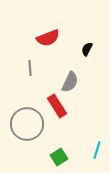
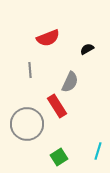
black semicircle: rotated 32 degrees clockwise
gray line: moved 2 px down
cyan line: moved 1 px right, 1 px down
